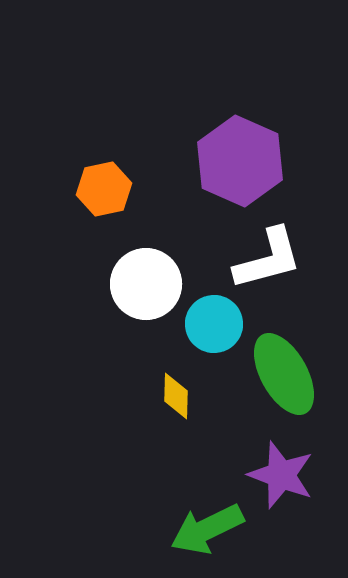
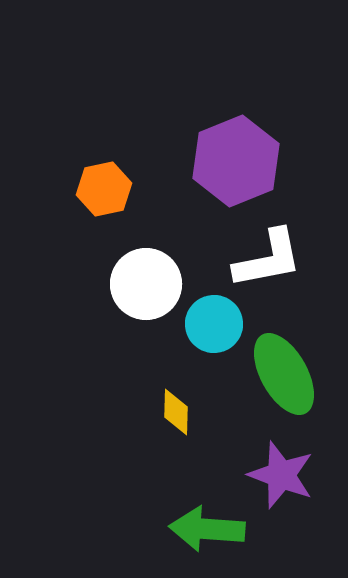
purple hexagon: moved 4 px left; rotated 14 degrees clockwise
white L-shape: rotated 4 degrees clockwise
yellow diamond: moved 16 px down
green arrow: rotated 30 degrees clockwise
